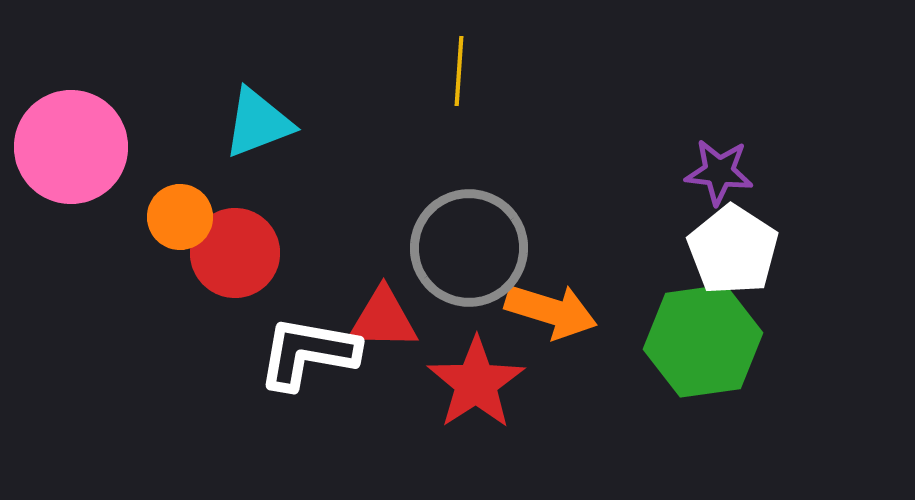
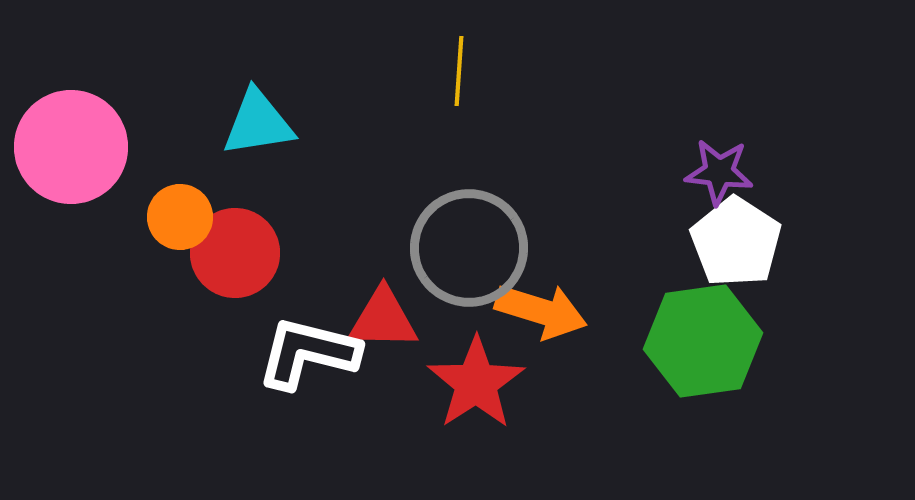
cyan triangle: rotated 12 degrees clockwise
white pentagon: moved 3 px right, 8 px up
orange arrow: moved 10 px left
white L-shape: rotated 4 degrees clockwise
